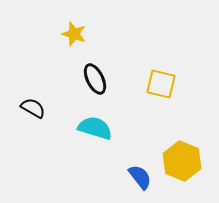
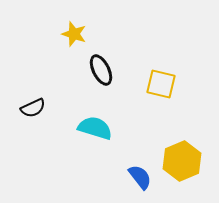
black ellipse: moved 6 px right, 9 px up
black semicircle: rotated 125 degrees clockwise
yellow hexagon: rotated 15 degrees clockwise
